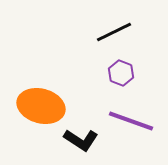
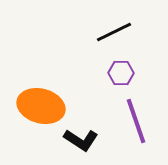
purple hexagon: rotated 20 degrees counterclockwise
purple line: moved 5 px right; rotated 51 degrees clockwise
